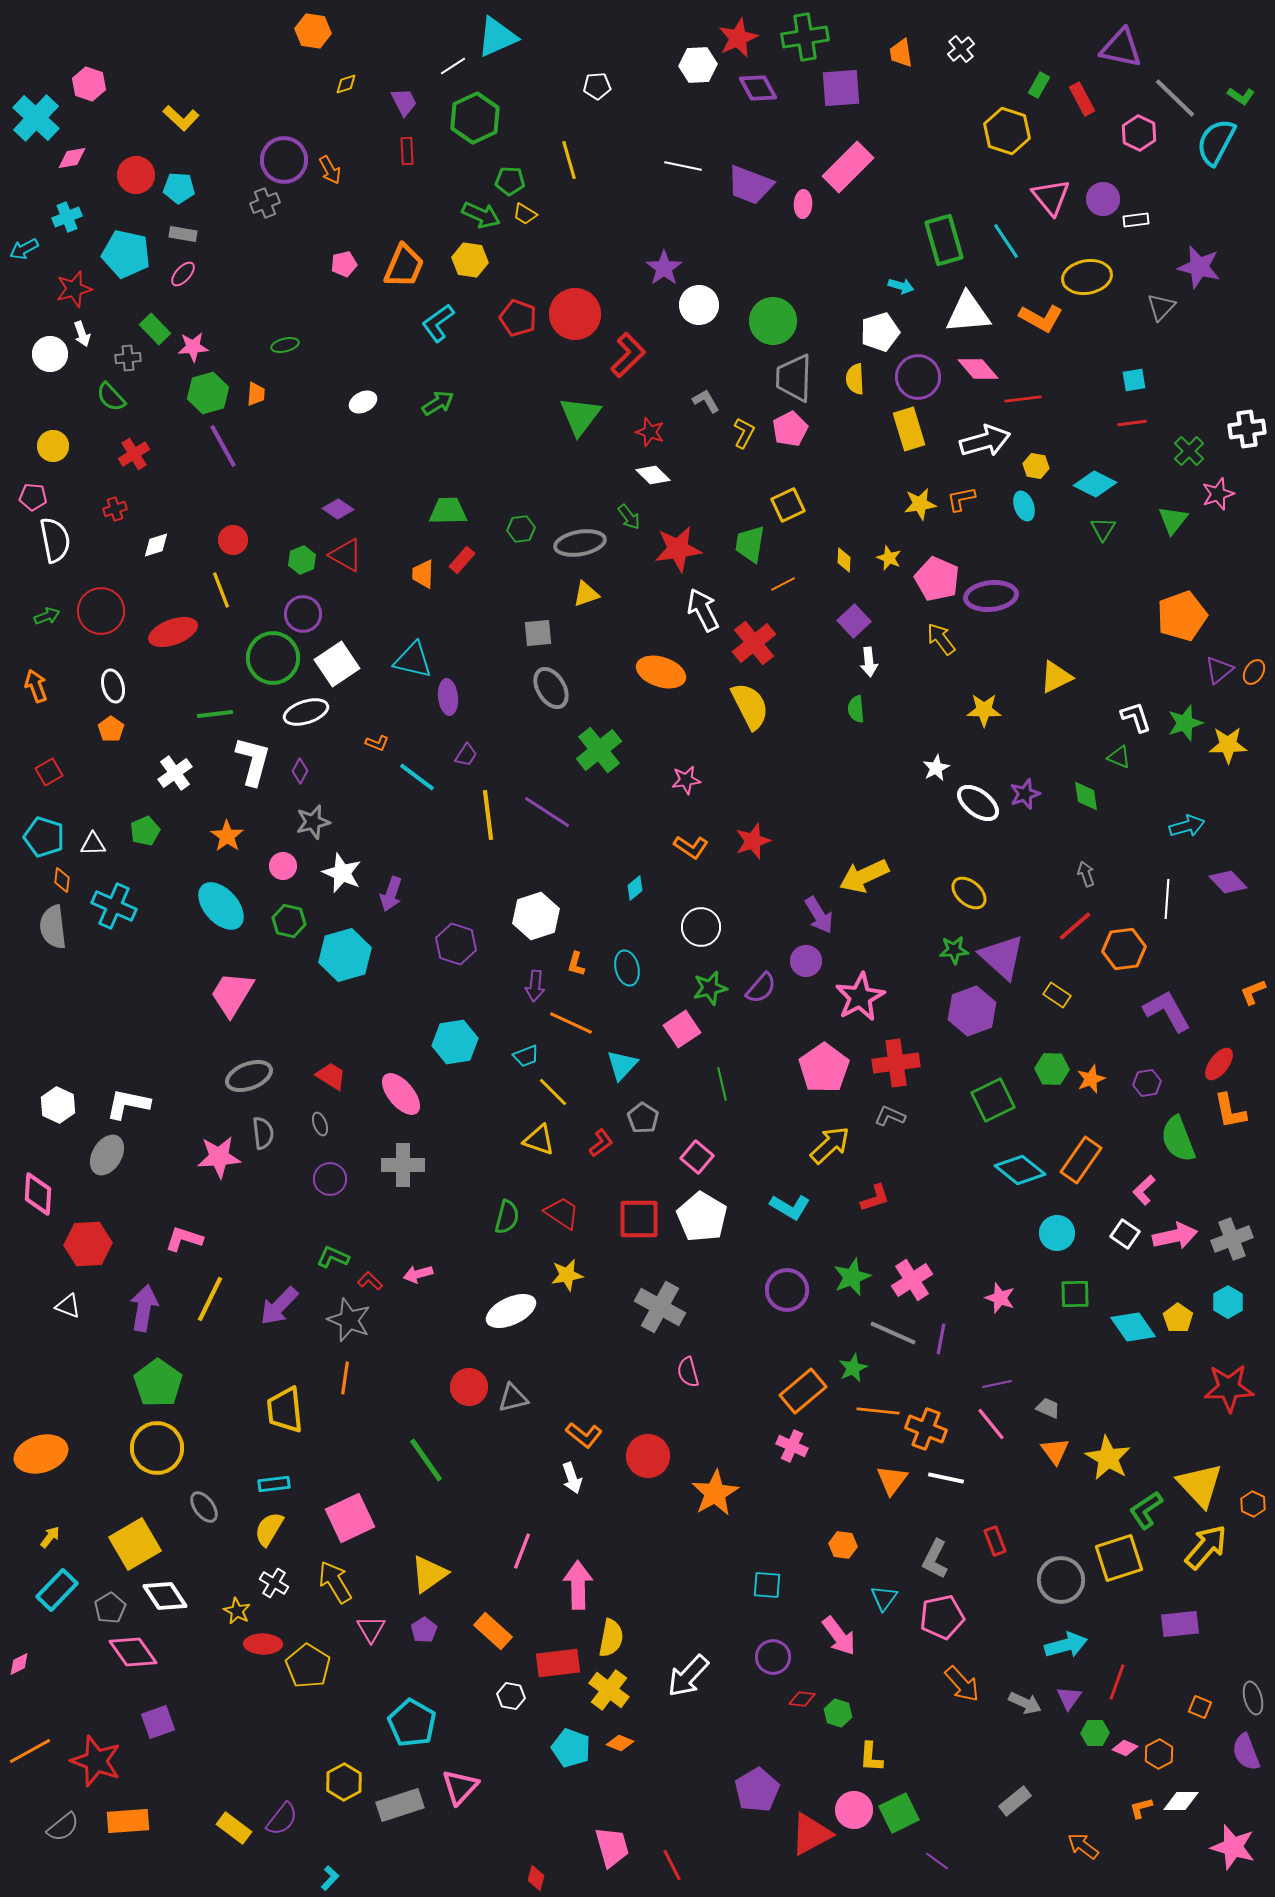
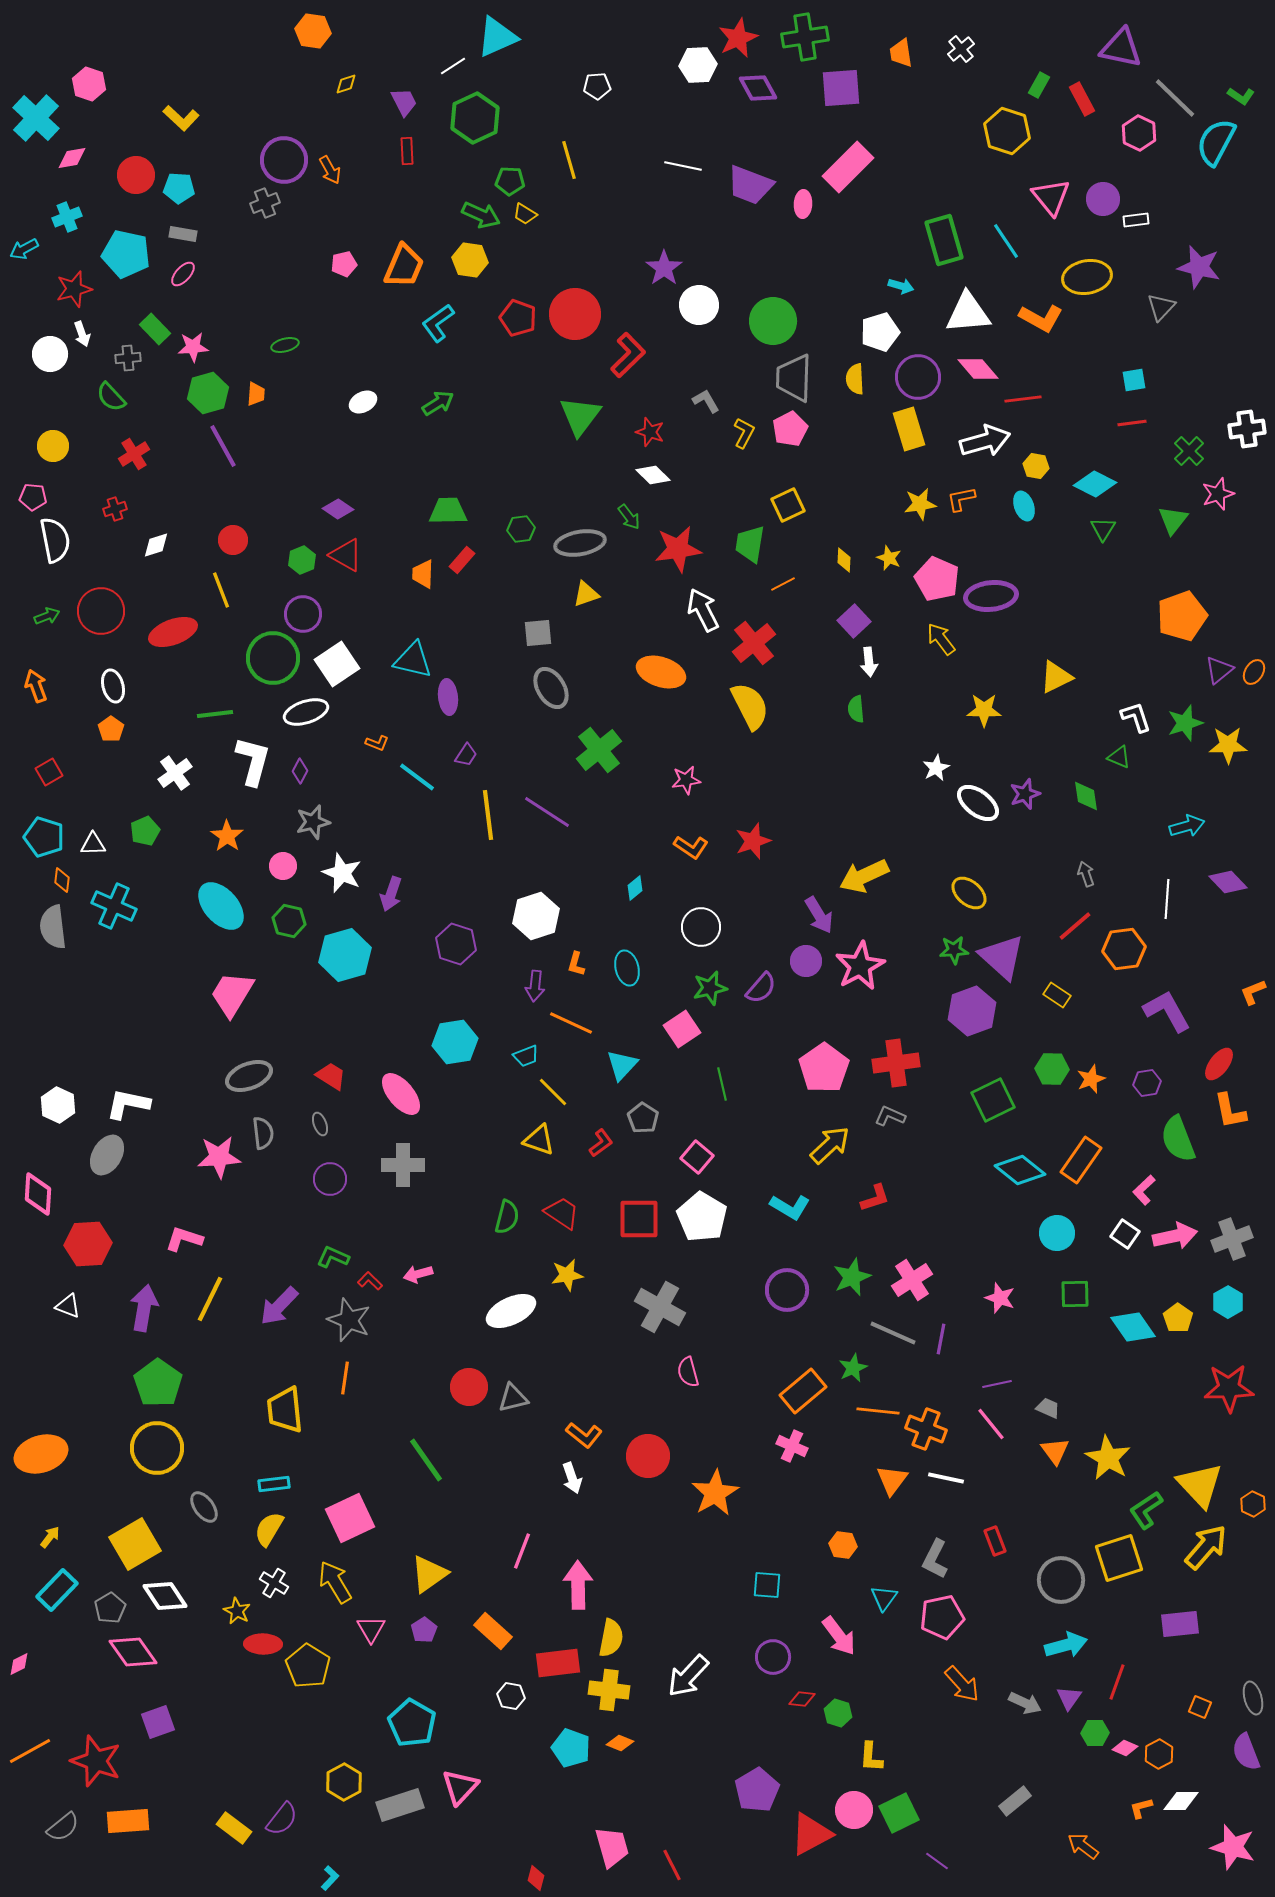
pink star at (860, 997): moved 31 px up
yellow cross at (609, 1690): rotated 30 degrees counterclockwise
